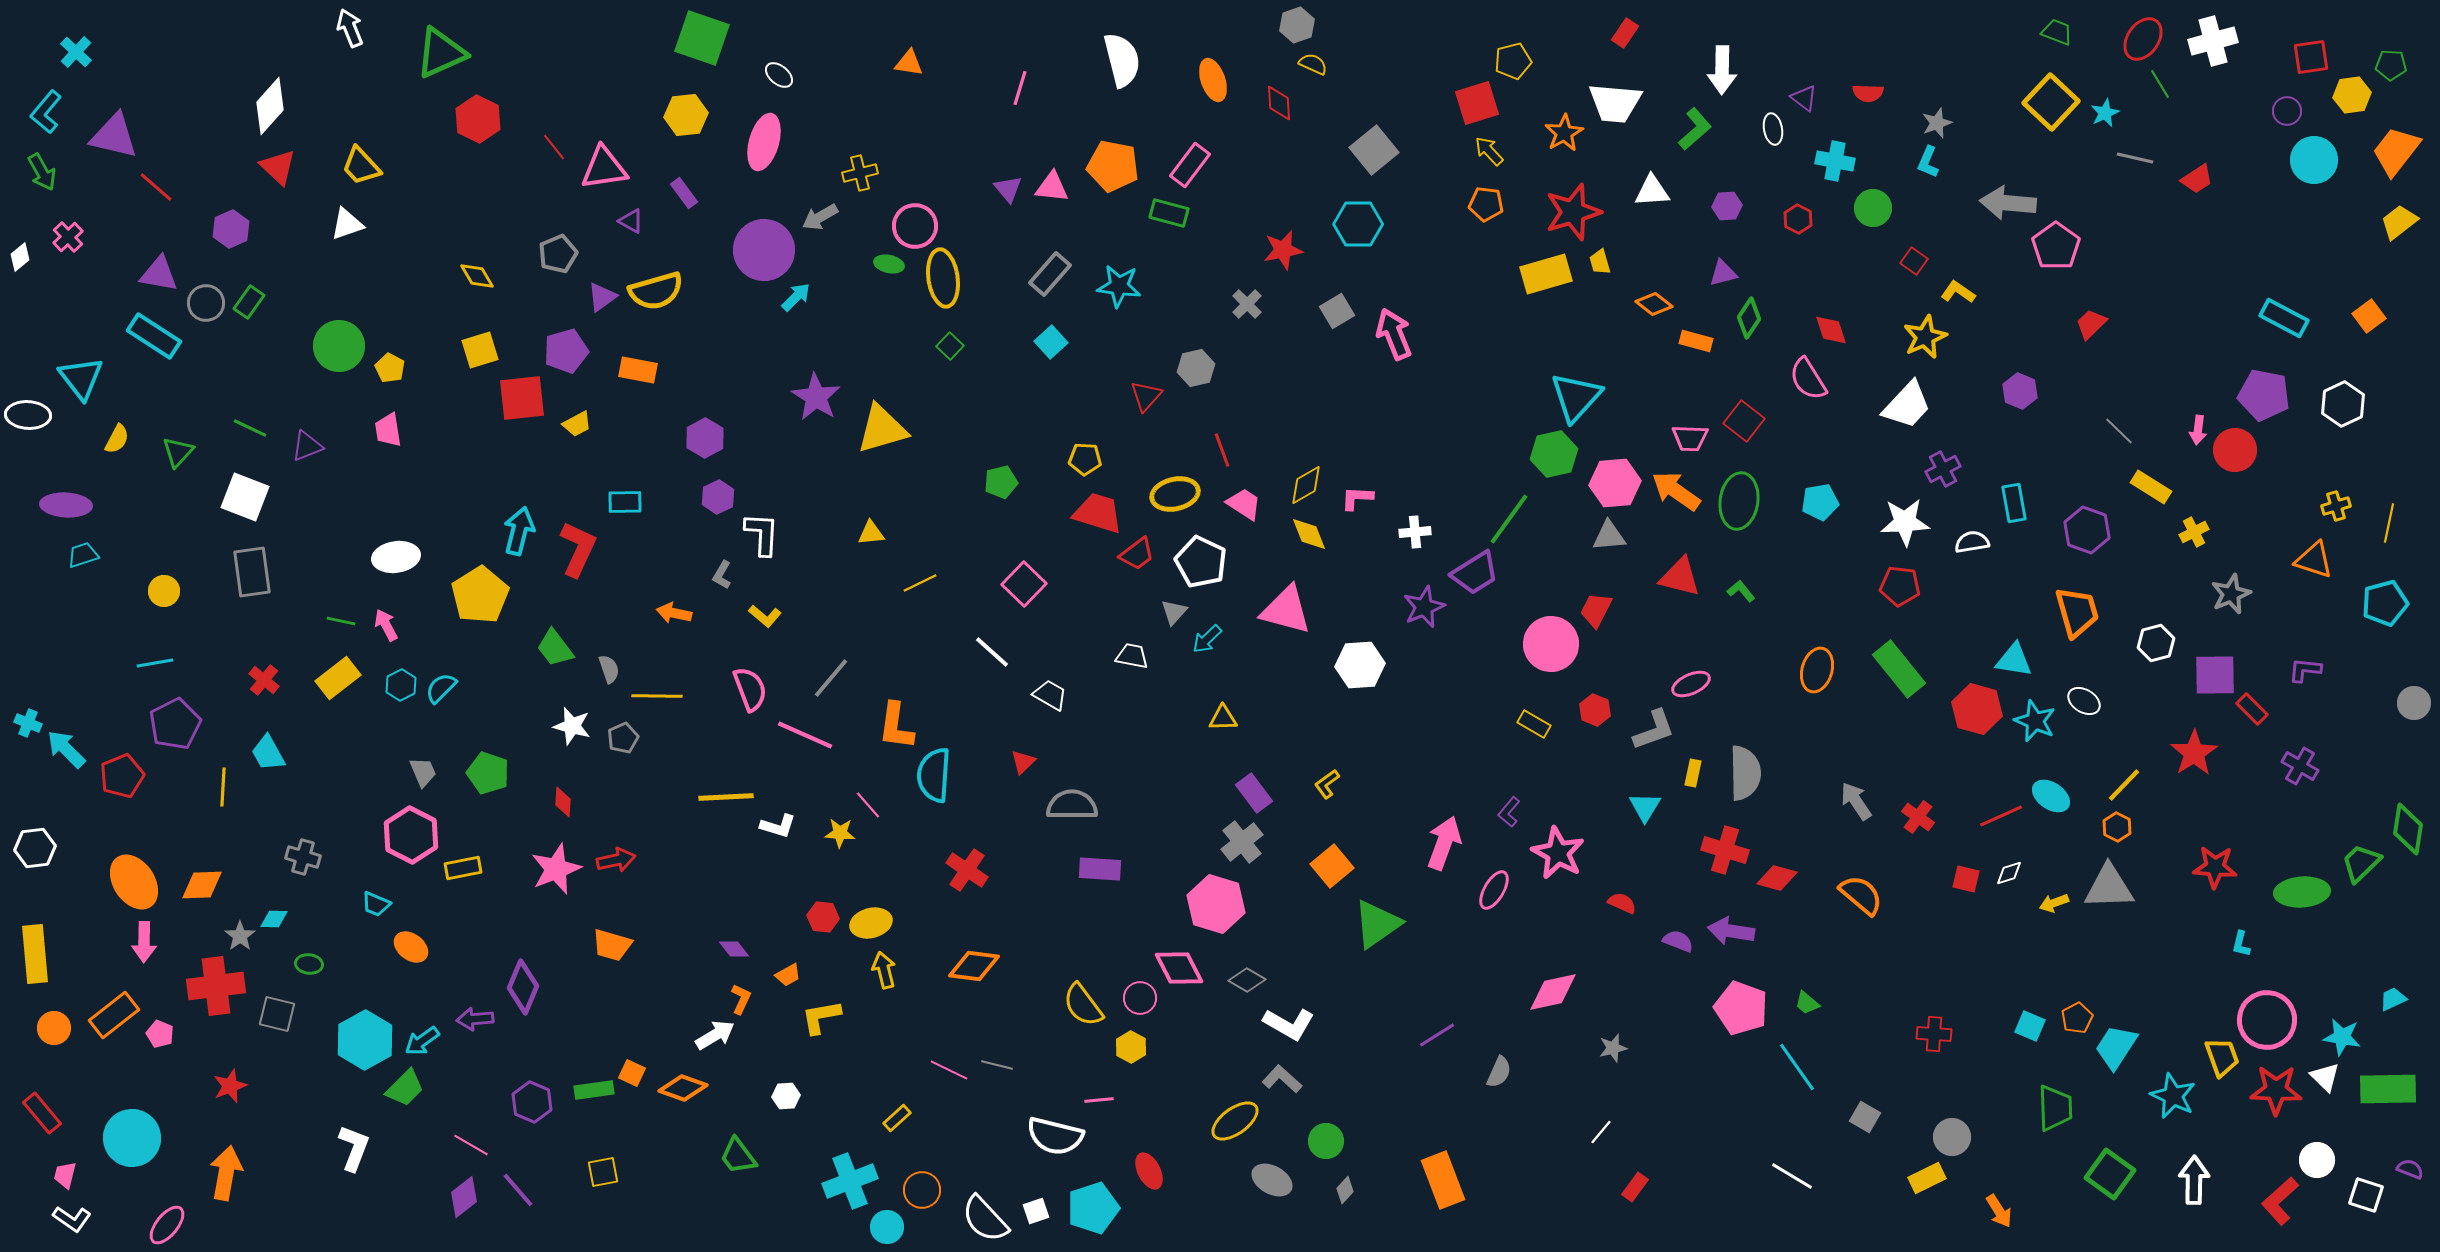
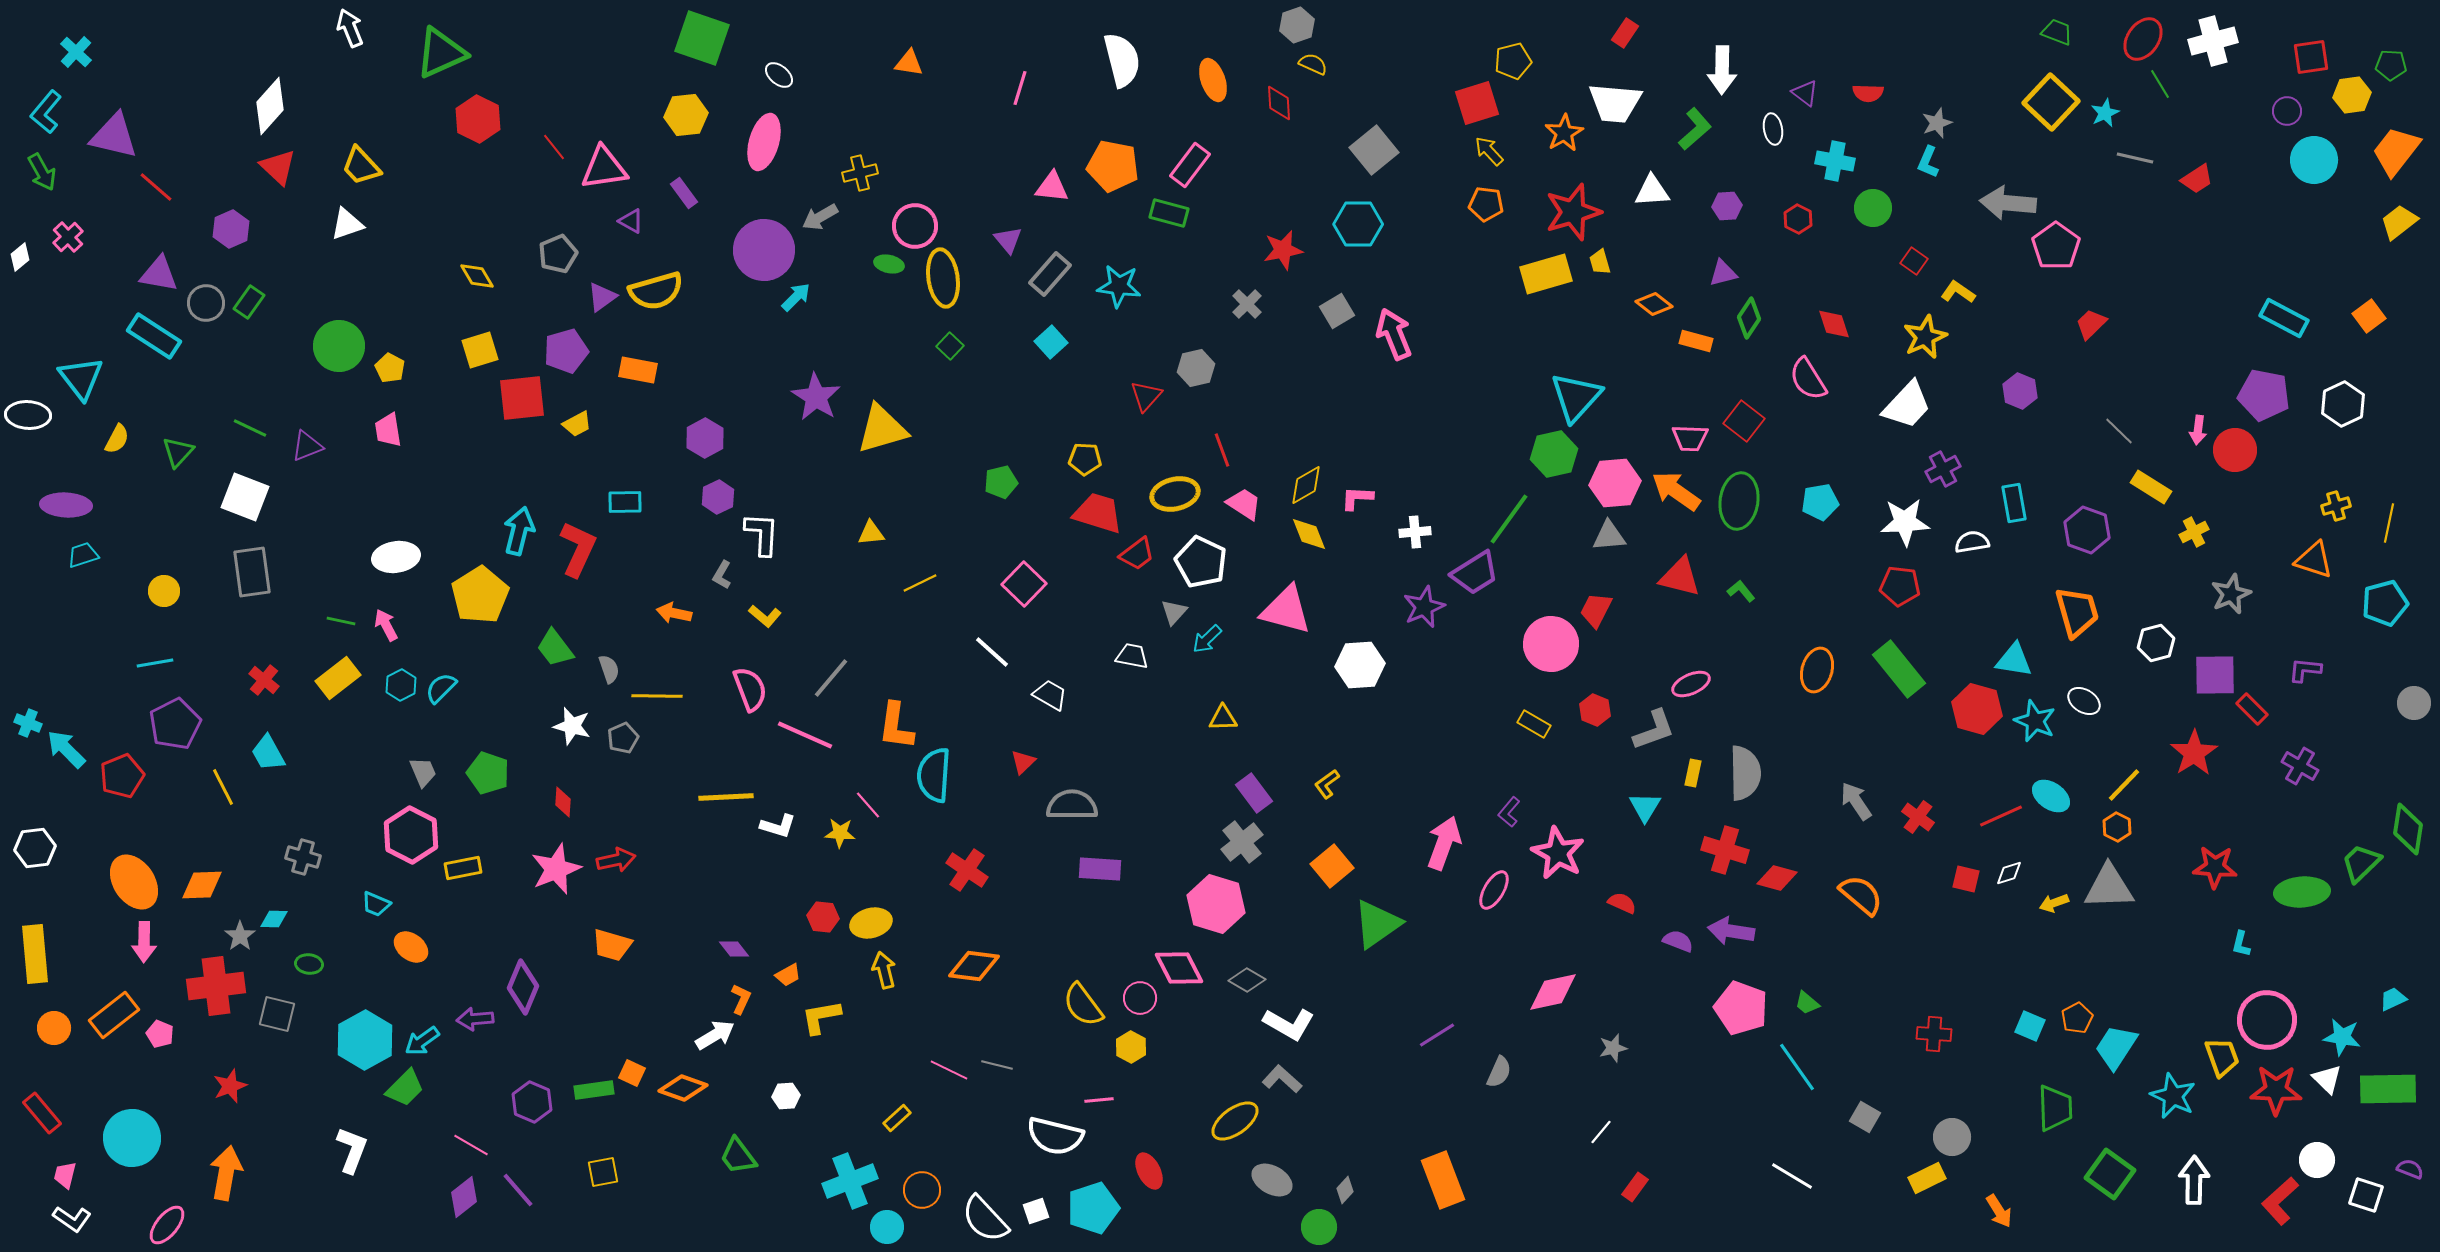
purple triangle at (1804, 98): moved 1 px right, 5 px up
purple triangle at (1008, 189): moved 51 px down
red diamond at (1831, 330): moved 3 px right, 6 px up
yellow line at (223, 787): rotated 30 degrees counterclockwise
white triangle at (2325, 1077): moved 2 px right, 2 px down
green circle at (1326, 1141): moved 7 px left, 86 px down
white L-shape at (354, 1148): moved 2 px left, 2 px down
